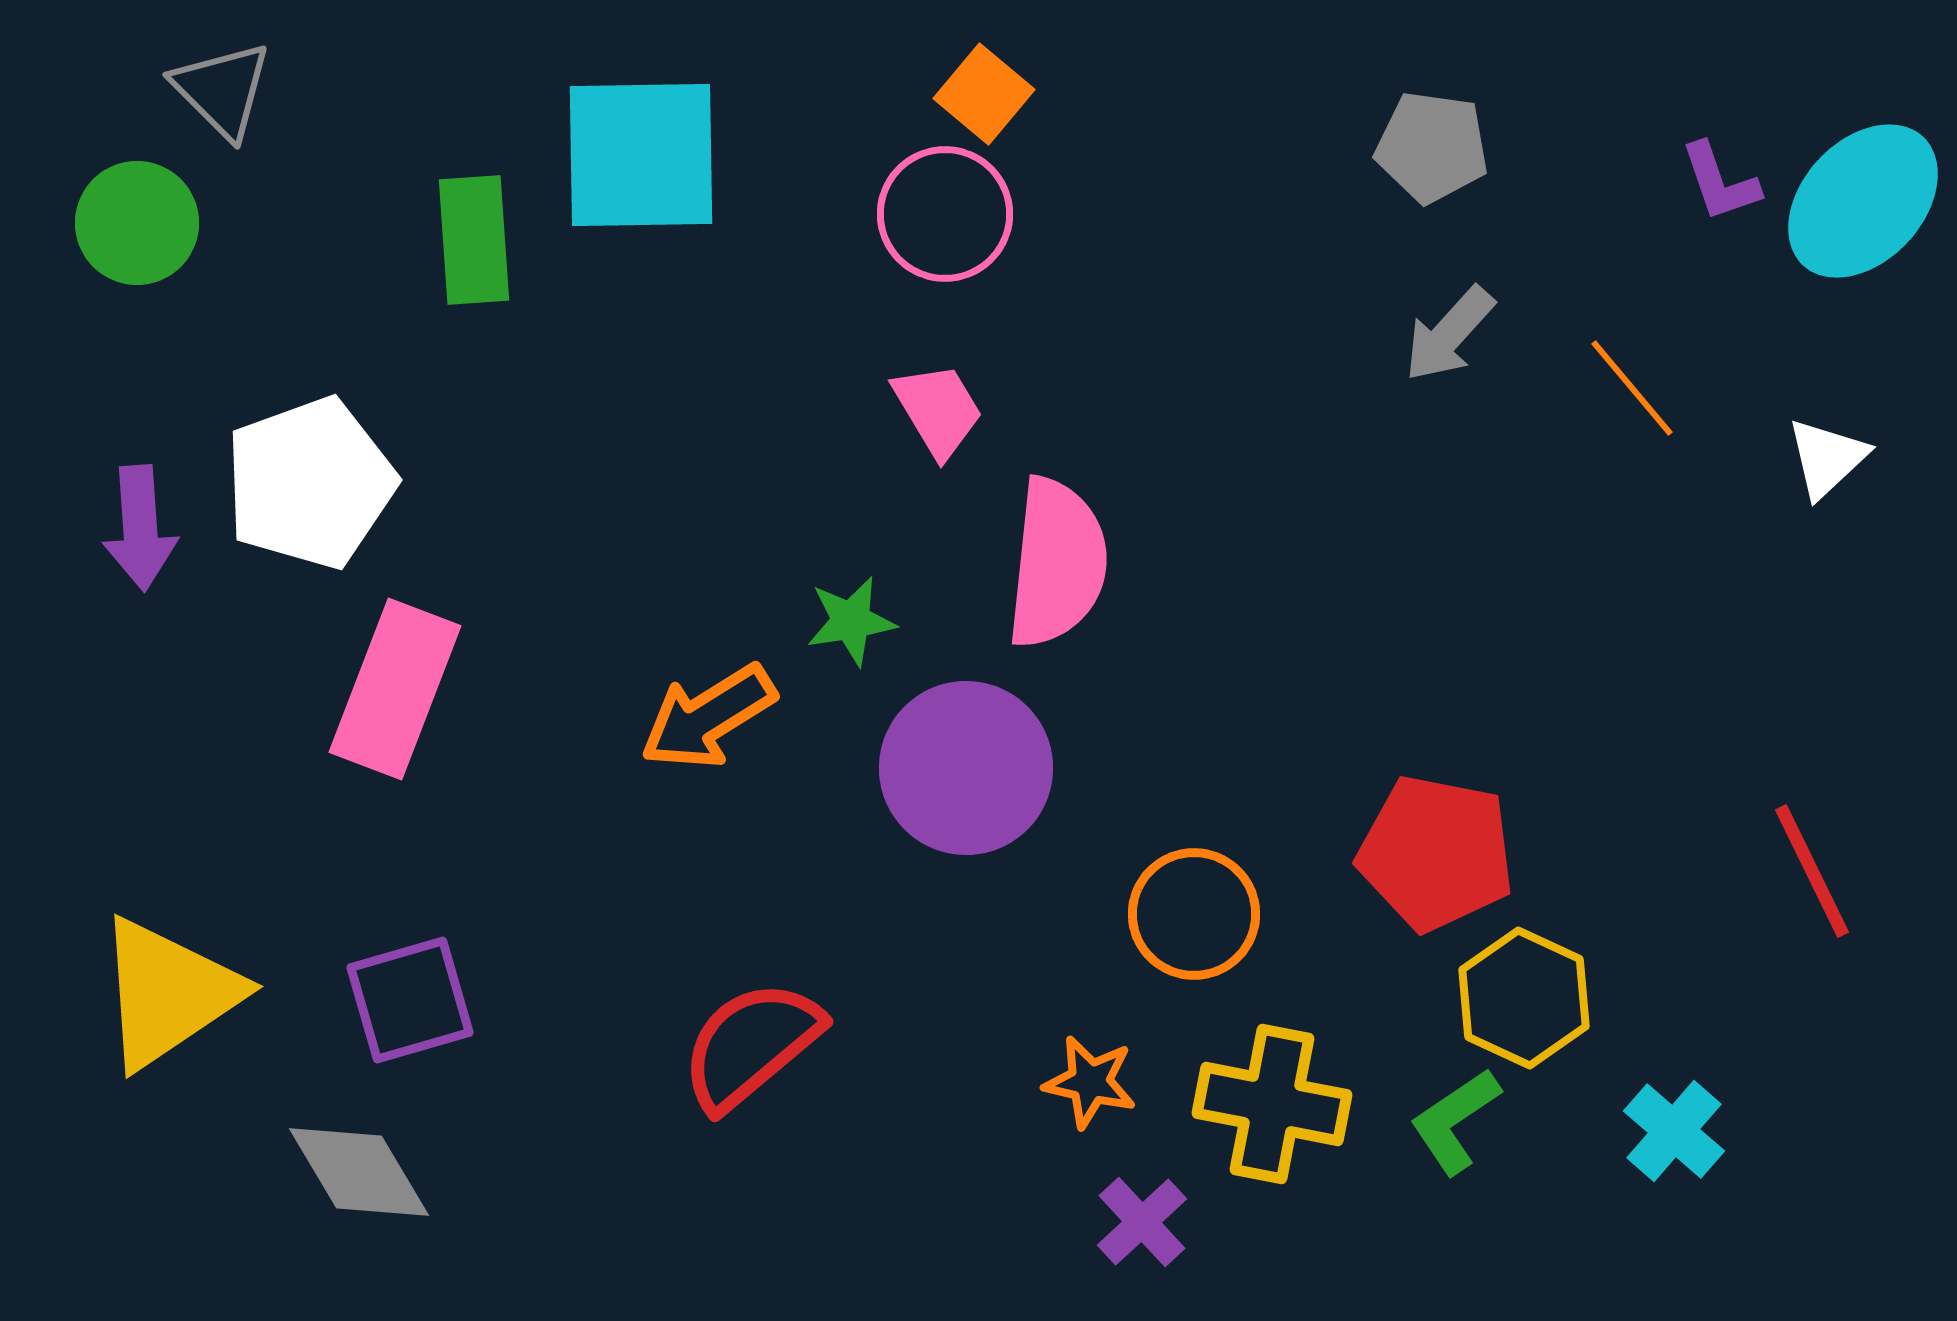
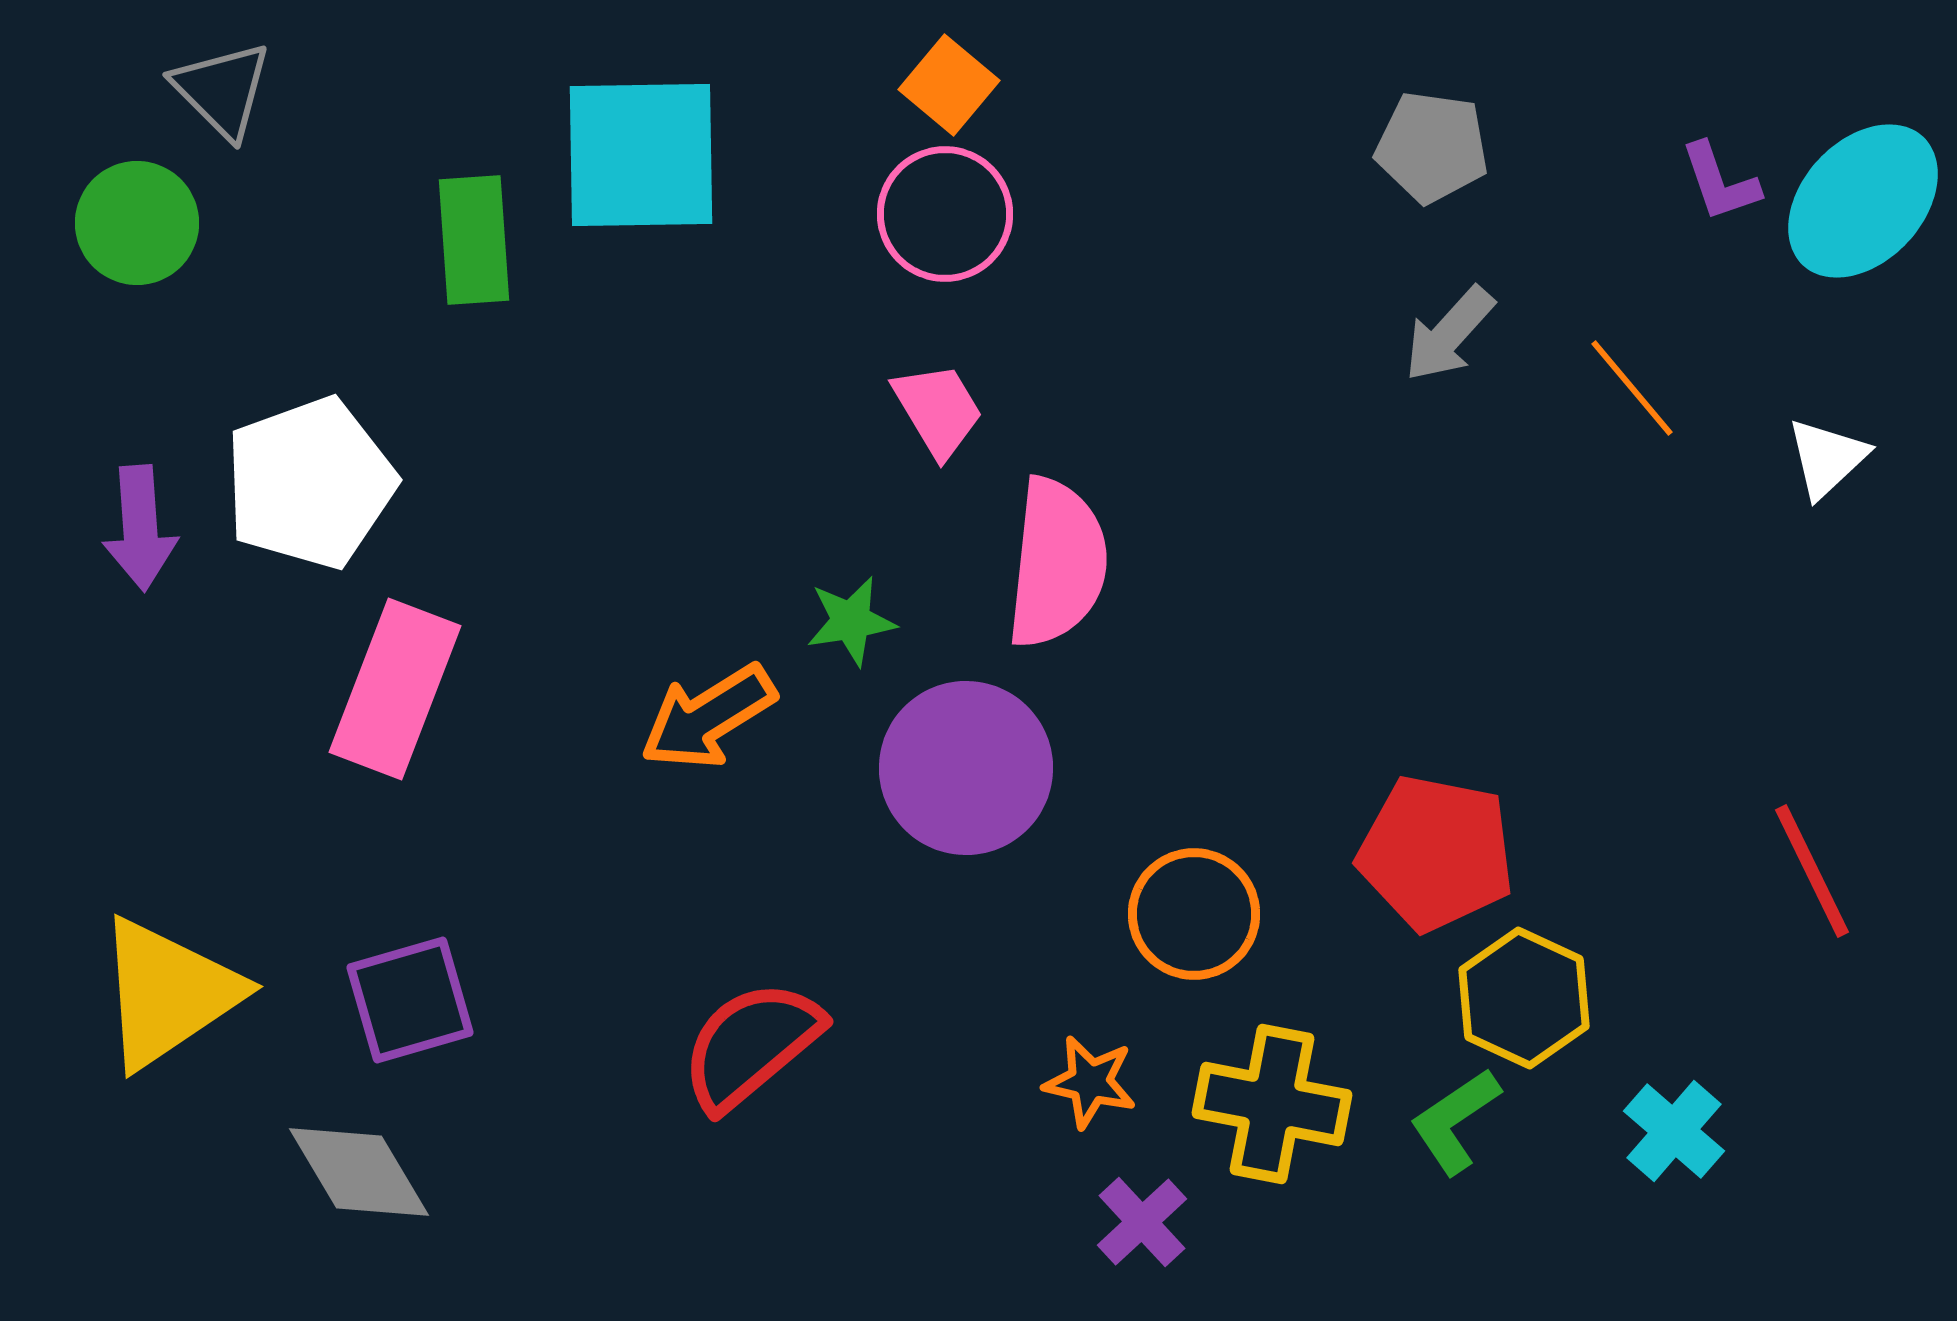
orange square: moved 35 px left, 9 px up
